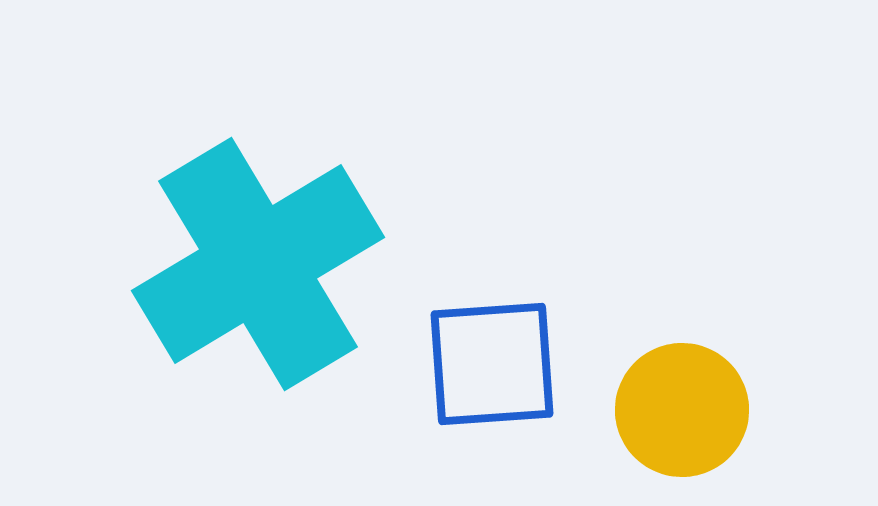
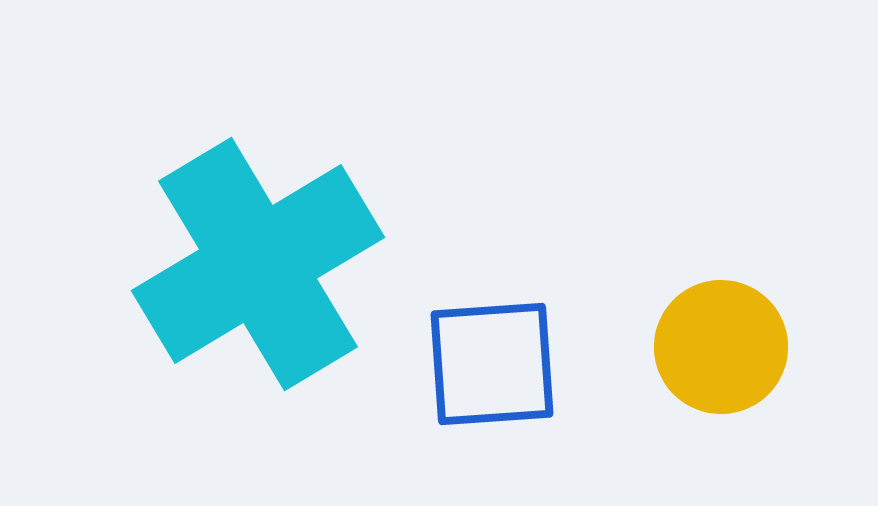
yellow circle: moved 39 px right, 63 px up
